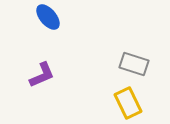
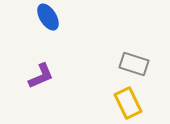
blue ellipse: rotated 8 degrees clockwise
purple L-shape: moved 1 px left, 1 px down
